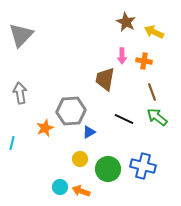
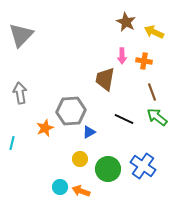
blue cross: rotated 20 degrees clockwise
